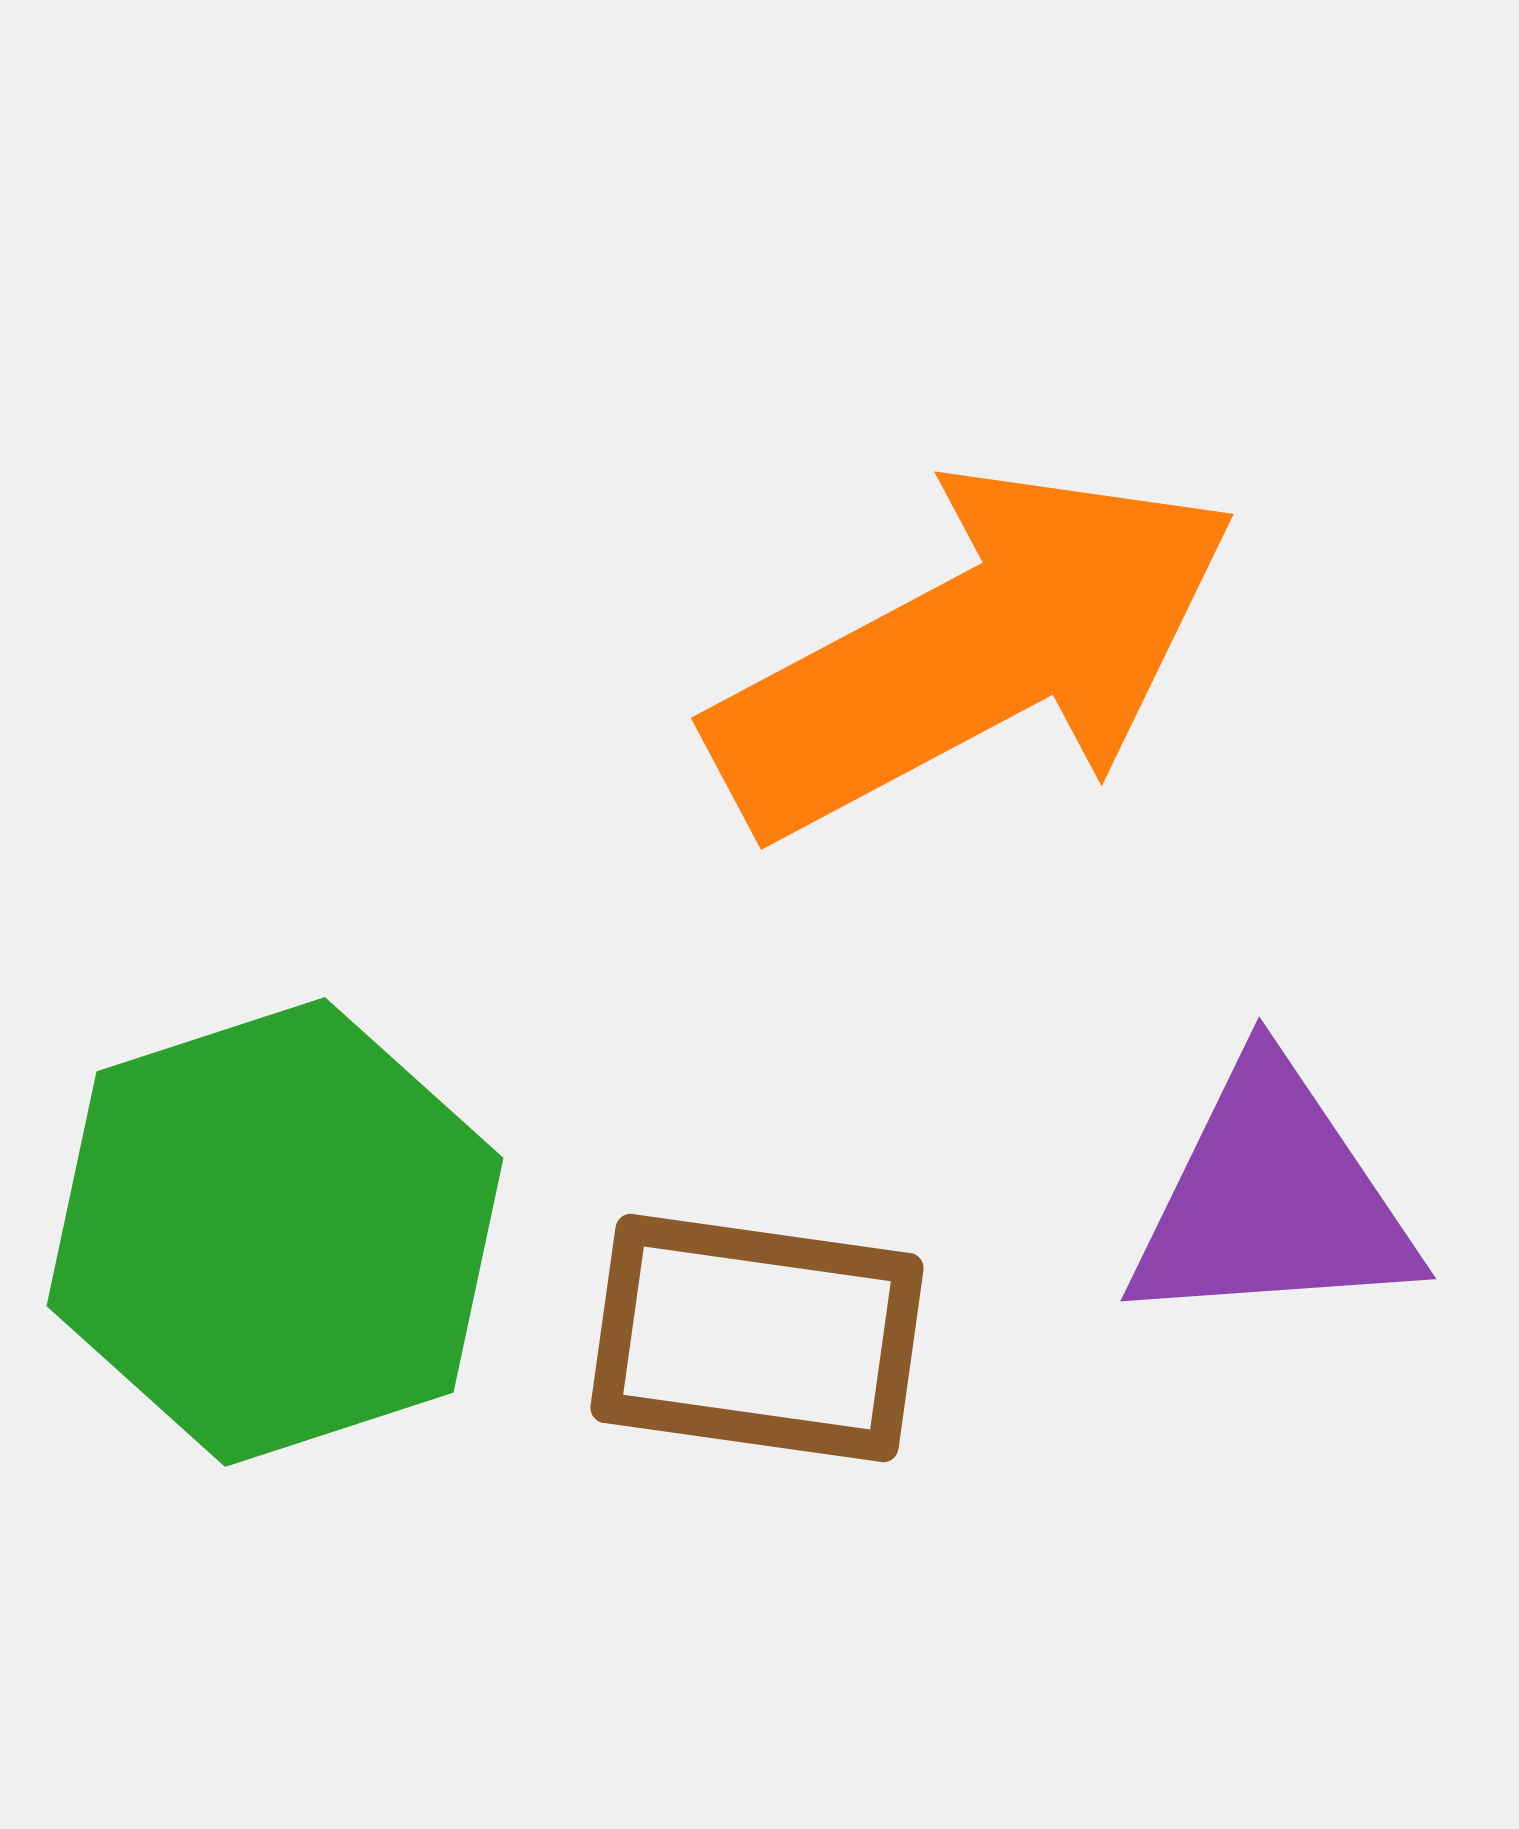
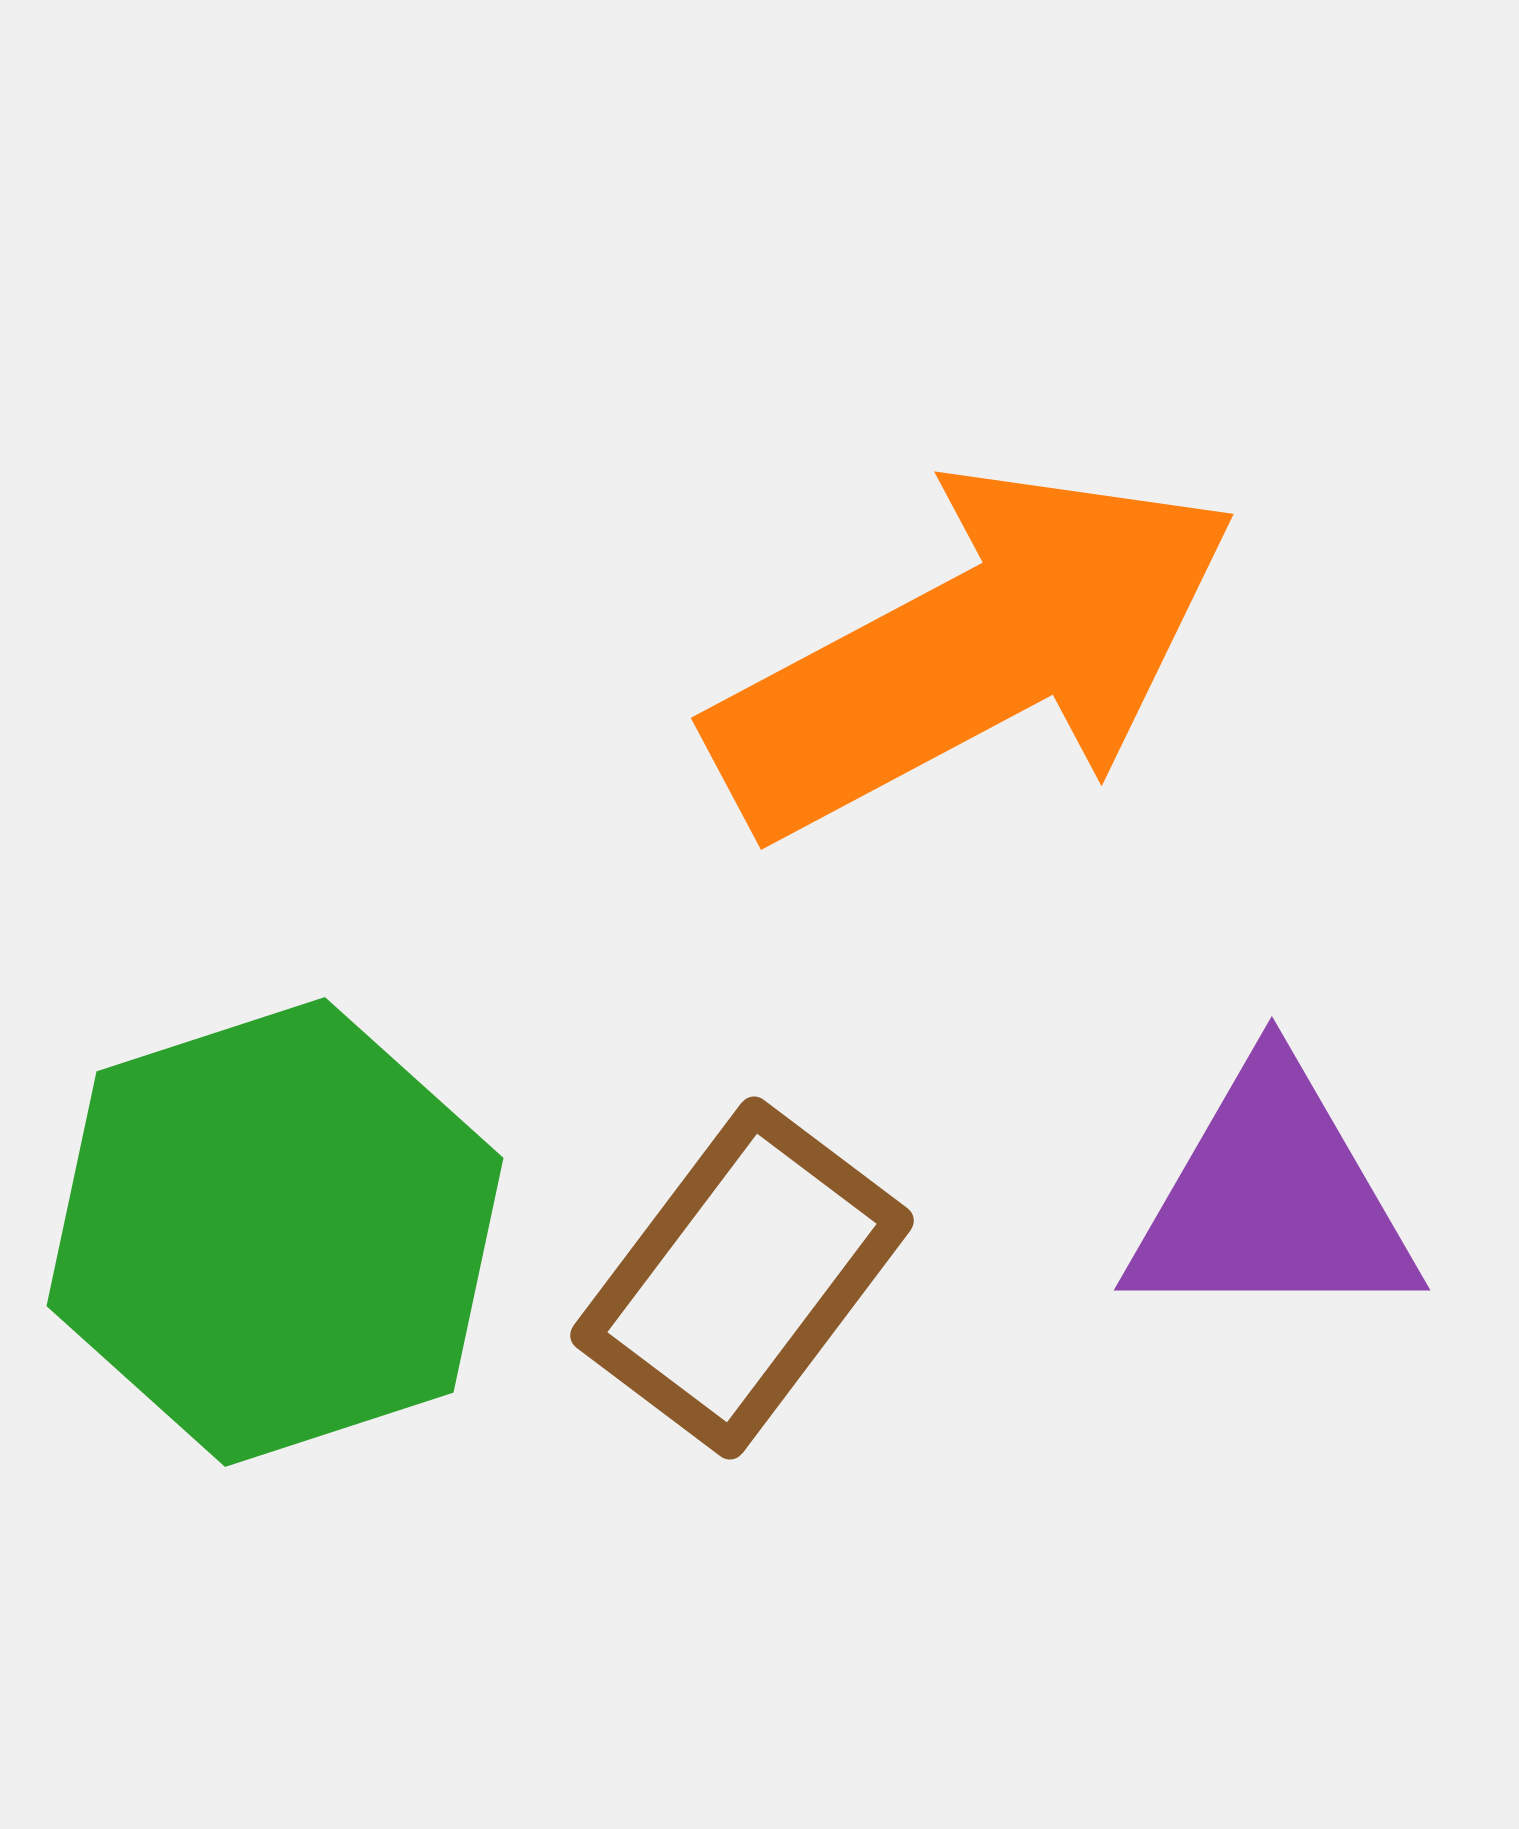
purple triangle: rotated 4 degrees clockwise
brown rectangle: moved 15 px left, 60 px up; rotated 61 degrees counterclockwise
